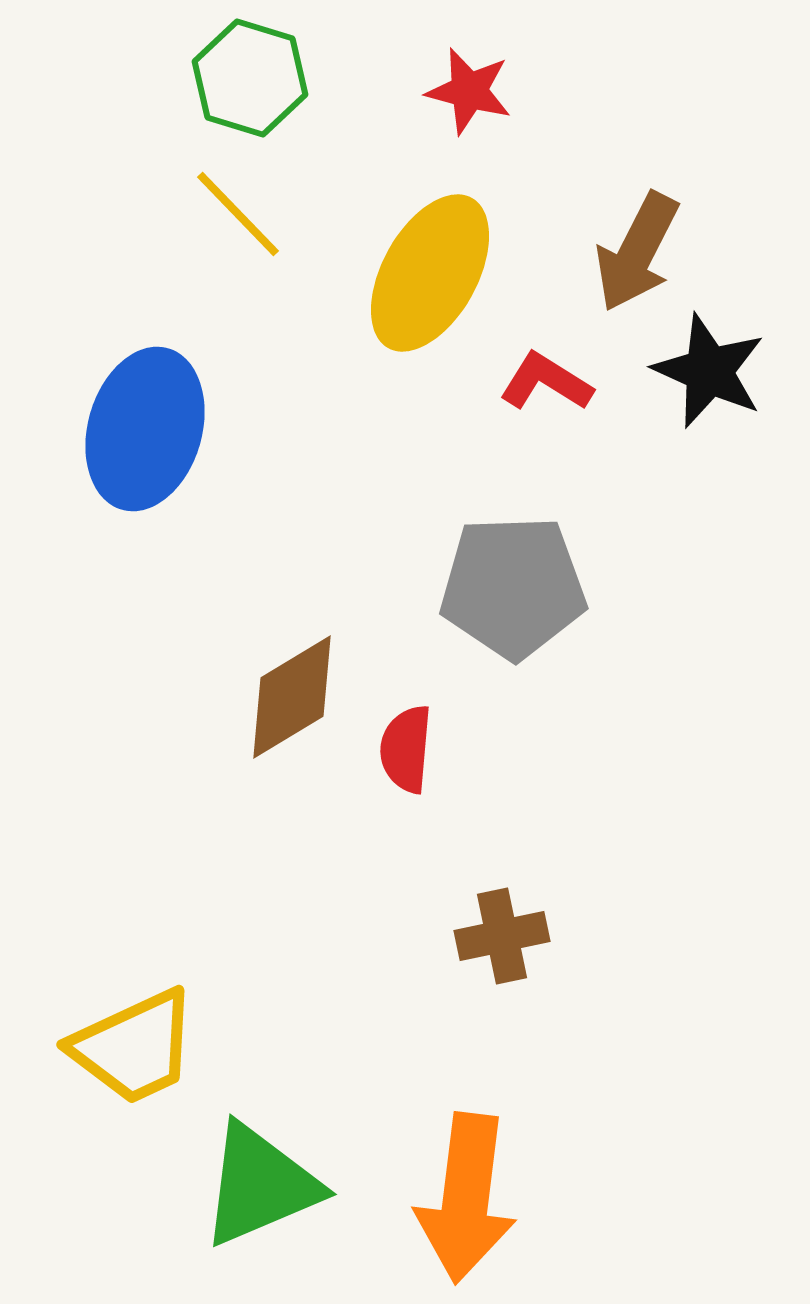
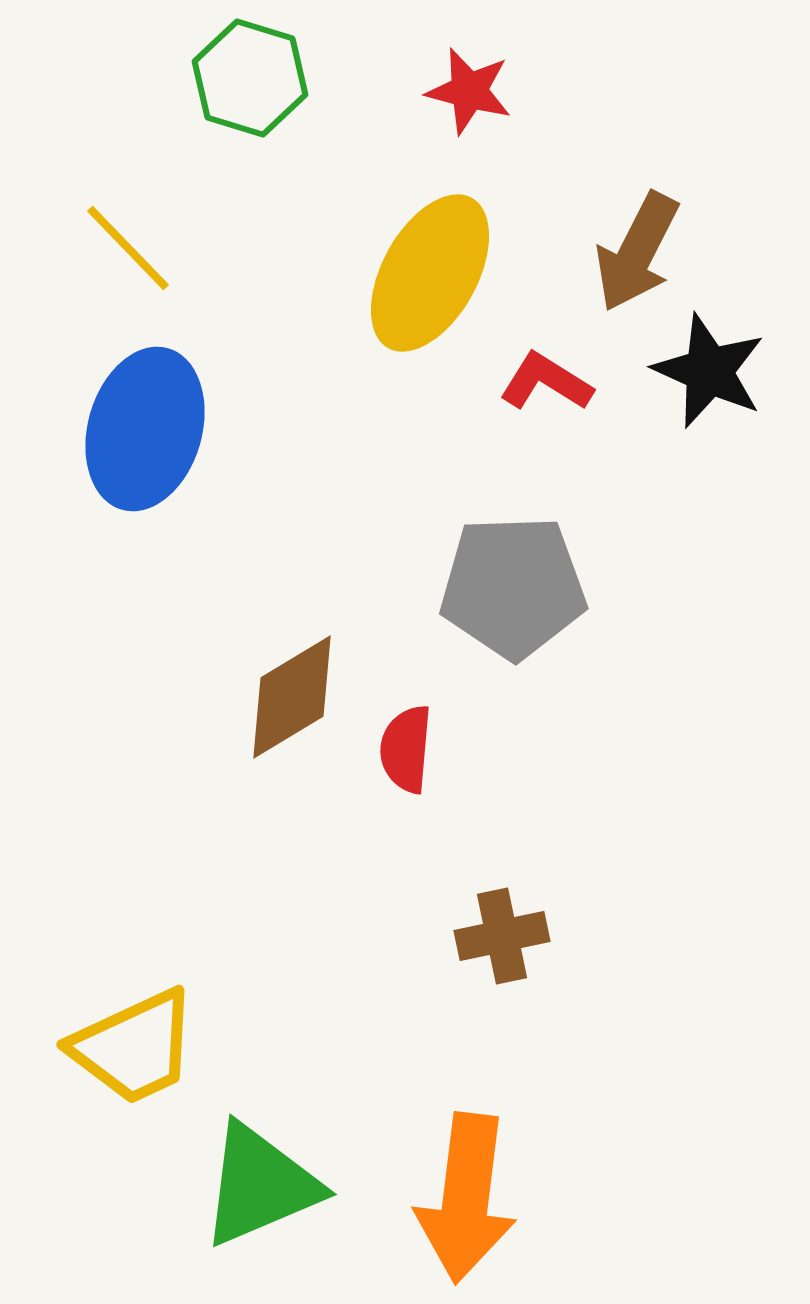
yellow line: moved 110 px left, 34 px down
